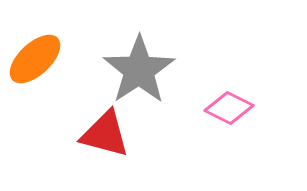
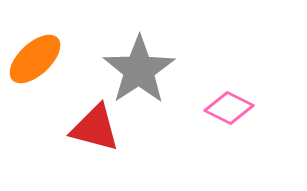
red triangle: moved 10 px left, 6 px up
